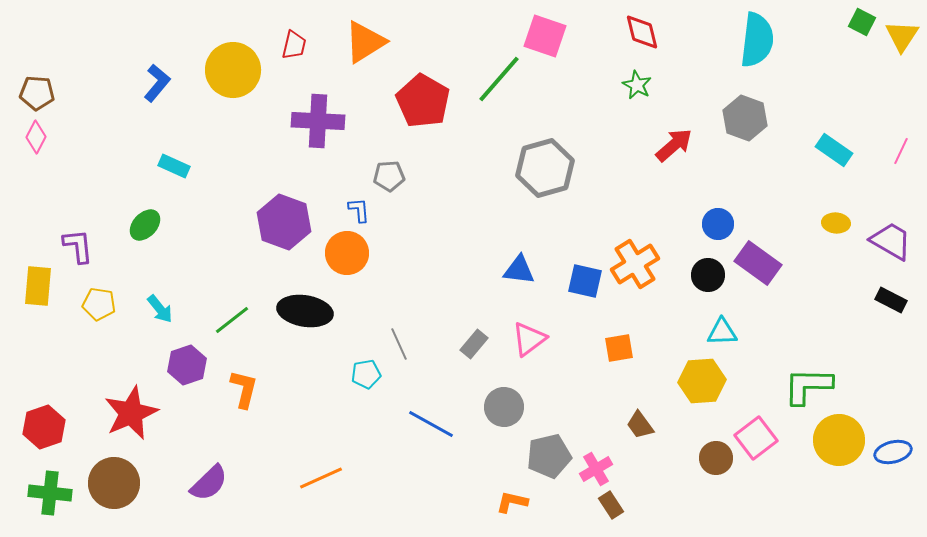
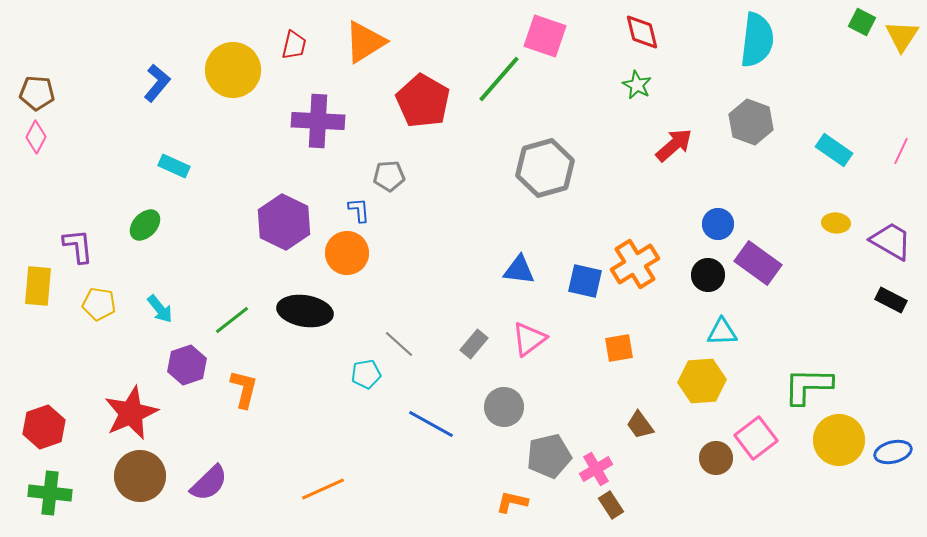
gray hexagon at (745, 118): moved 6 px right, 4 px down
purple hexagon at (284, 222): rotated 6 degrees clockwise
gray line at (399, 344): rotated 24 degrees counterclockwise
orange line at (321, 478): moved 2 px right, 11 px down
brown circle at (114, 483): moved 26 px right, 7 px up
